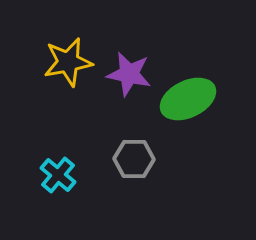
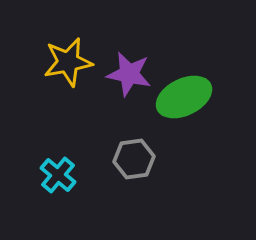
green ellipse: moved 4 px left, 2 px up
gray hexagon: rotated 9 degrees counterclockwise
